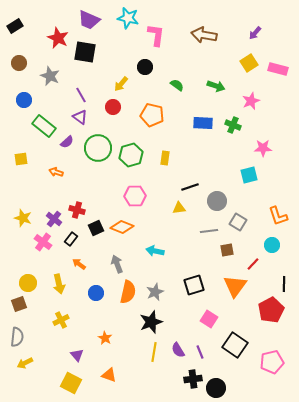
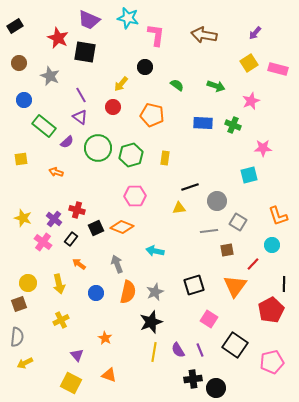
purple line at (200, 352): moved 2 px up
